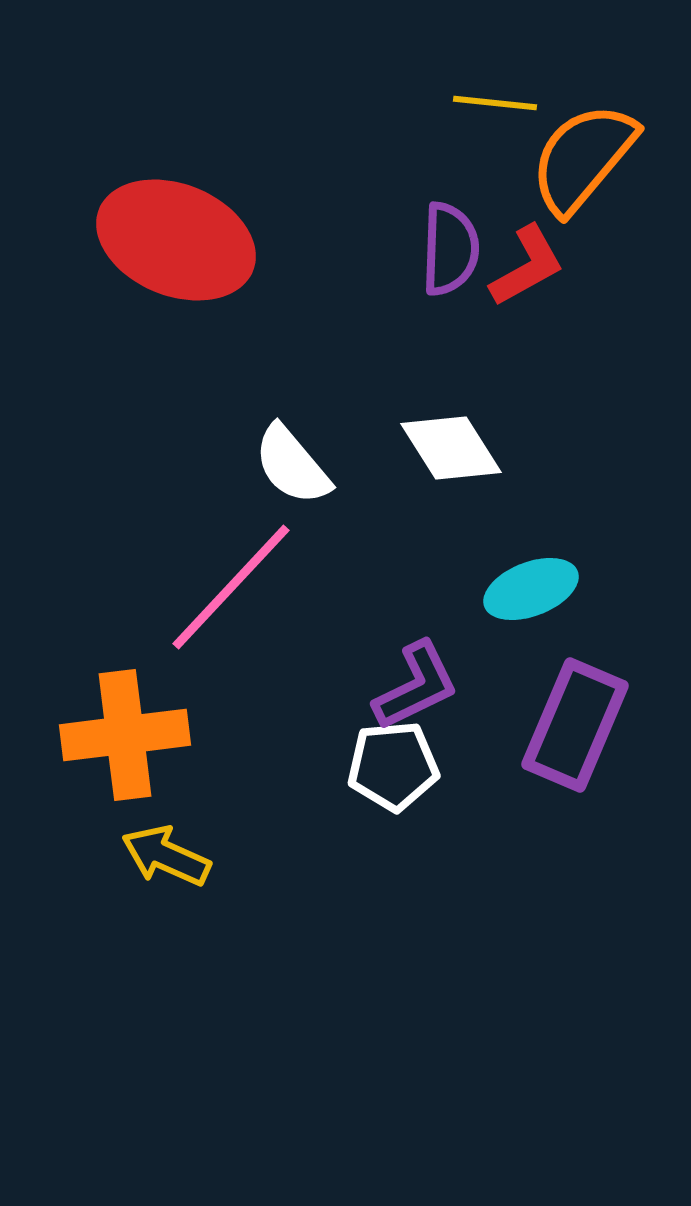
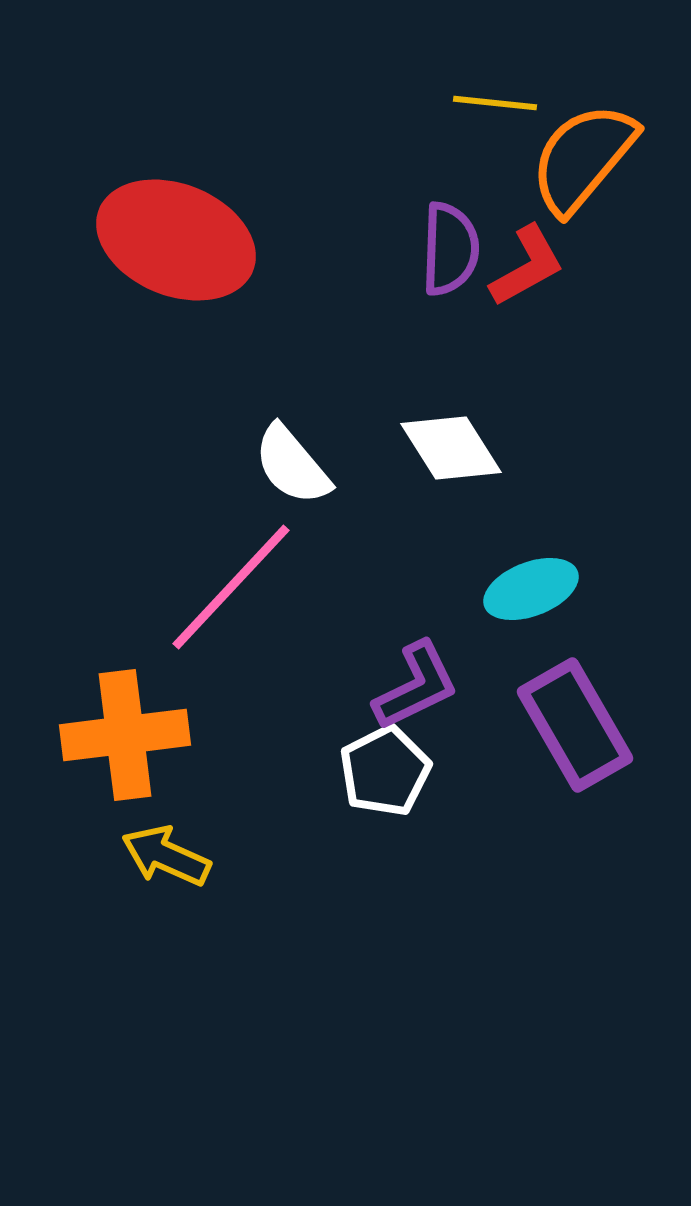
purple rectangle: rotated 53 degrees counterclockwise
white pentagon: moved 8 px left, 5 px down; rotated 22 degrees counterclockwise
